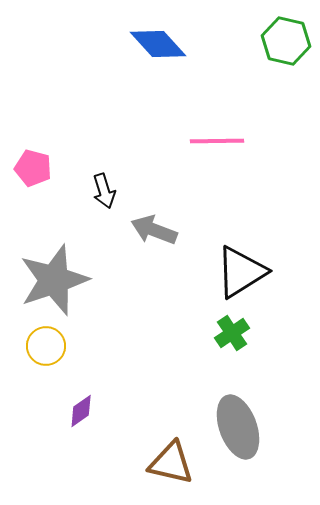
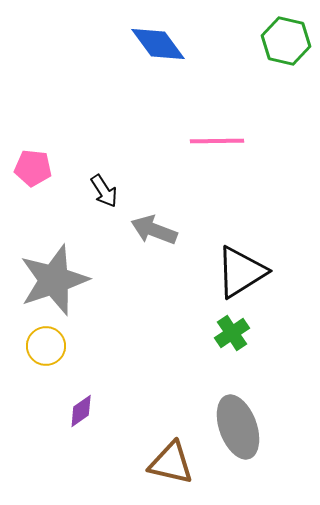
blue diamond: rotated 6 degrees clockwise
pink pentagon: rotated 9 degrees counterclockwise
black arrow: rotated 16 degrees counterclockwise
